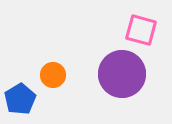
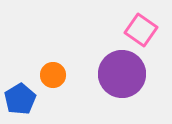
pink square: rotated 20 degrees clockwise
